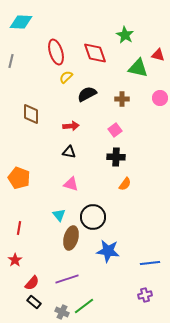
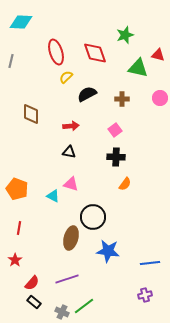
green star: rotated 24 degrees clockwise
orange pentagon: moved 2 px left, 11 px down
cyan triangle: moved 6 px left, 19 px up; rotated 24 degrees counterclockwise
